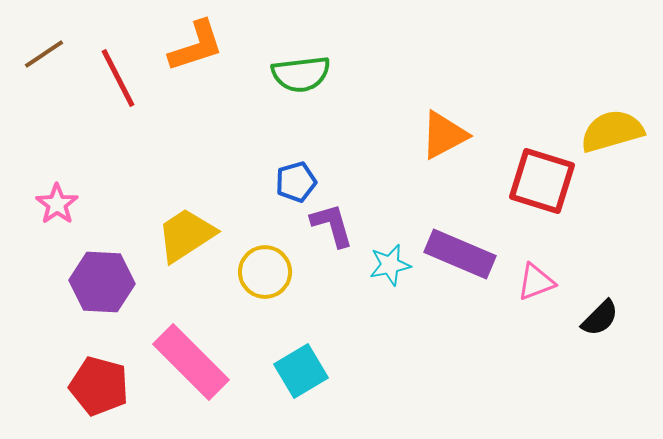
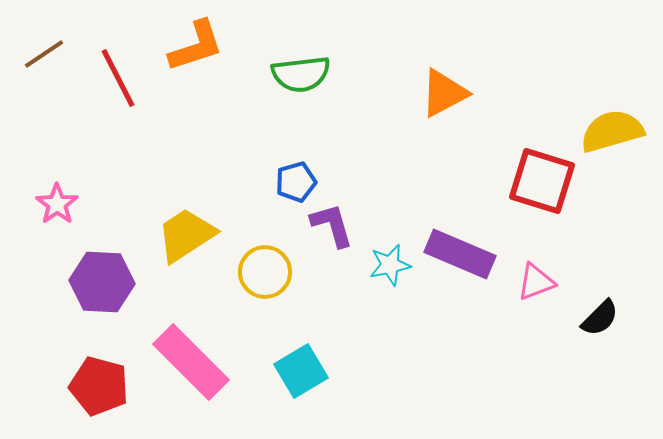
orange triangle: moved 42 px up
